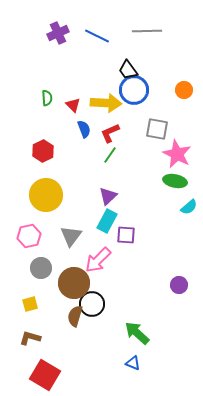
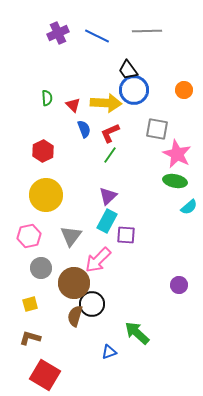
blue triangle: moved 24 px left, 11 px up; rotated 42 degrees counterclockwise
